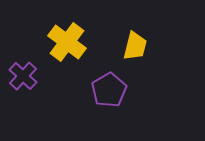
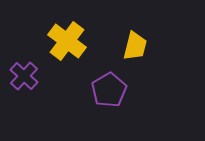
yellow cross: moved 1 px up
purple cross: moved 1 px right
